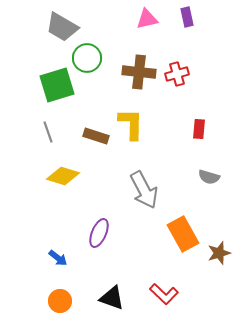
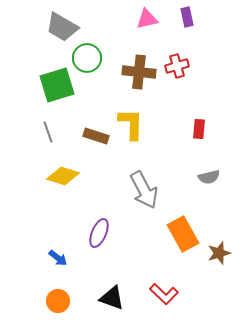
red cross: moved 8 px up
gray semicircle: rotated 30 degrees counterclockwise
orange circle: moved 2 px left
